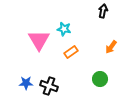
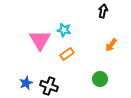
cyan star: moved 1 px down
pink triangle: moved 1 px right
orange arrow: moved 2 px up
orange rectangle: moved 4 px left, 2 px down
blue star: rotated 24 degrees counterclockwise
